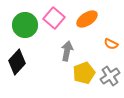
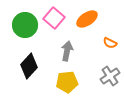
orange semicircle: moved 1 px left, 1 px up
black diamond: moved 12 px right, 4 px down
yellow pentagon: moved 17 px left, 9 px down; rotated 15 degrees clockwise
